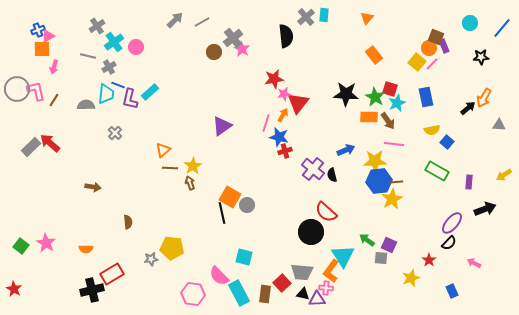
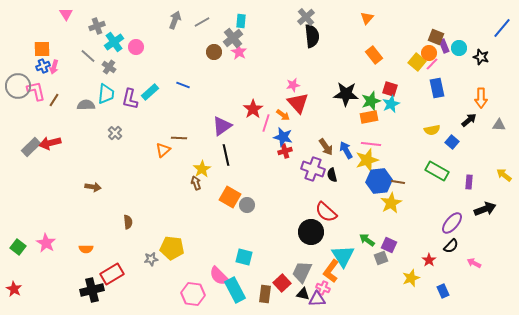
cyan rectangle at (324, 15): moved 83 px left, 6 px down
gray arrow at (175, 20): rotated 24 degrees counterclockwise
cyan circle at (470, 23): moved 11 px left, 25 px down
gray cross at (97, 26): rotated 14 degrees clockwise
blue cross at (38, 30): moved 5 px right, 36 px down
pink triangle at (48, 36): moved 18 px right, 22 px up; rotated 32 degrees counterclockwise
black semicircle at (286, 36): moved 26 px right
orange circle at (429, 48): moved 5 px down
pink star at (242, 49): moved 3 px left, 3 px down
gray line at (88, 56): rotated 28 degrees clockwise
black star at (481, 57): rotated 21 degrees clockwise
gray cross at (109, 67): rotated 24 degrees counterclockwise
red star at (274, 79): moved 21 px left, 30 px down; rotated 24 degrees counterclockwise
blue line at (118, 85): moved 65 px right
gray circle at (17, 89): moved 1 px right, 3 px up
pink star at (284, 94): moved 9 px right, 9 px up
green star at (375, 97): moved 4 px left, 4 px down; rotated 24 degrees clockwise
blue rectangle at (426, 97): moved 11 px right, 9 px up
orange arrow at (484, 98): moved 3 px left; rotated 30 degrees counterclockwise
red triangle at (298, 103): rotated 20 degrees counterclockwise
cyan star at (397, 103): moved 6 px left, 1 px down
black arrow at (468, 108): moved 1 px right, 12 px down
orange arrow at (283, 115): rotated 96 degrees clockwise
orange rectangle at (369, 117): rotated 12 degrees counterclockwise
brown arrow at (388, 121): moved 62 px left, 26 px down
blue star at (279, 137): moved 4 px right
blue square at (447, 142): moved 5 px right
red arrow at (50, 143): rotated 55 degrees counterclockwise
pink line at (394, 144): moved 23 px left
blue arrow at (346, 150): rotated 96 degrees counterclockwise
yellow star at (375, 161): moved 8 px left, 1 px up; rotated 15 degrees counterclockwise
yellow star at (193, 166): moved 9 px right, 3 px down
brown line at (170, 168): moved 9 px right, 30 px up
purple cross at (313, 169): rotated 20 degrees counterclockwise
yellow arrow at (504, 175): rotated 70 degrees clockwise
brown line at (396, 182): moved 2 px right; rotated 16 degrees clockwise
brown arrow at (190, 183): moved 6 px right
yellow star at (392, 199): moved 1 px left, 4 px down
black line at (222, 213): moved 4 px right, 58 px up
black semicircle at (449, 243): moved 2 px right, 3 px down
green square at (21, 246): moved 3 px left, 1 px down
gray square at (381, 258): rotated 24 degrees counterclockwise
gray trapezoid at (302, 272): rotated 110 degrees clockwise
pink cross at (326, 288): moved 3 px left; rotated 16 degrees clockwise
blue rectangle at (452, 291): moved 9 px left
cyan rectangle at (239, 293): moved 4 px left, 3 px up
